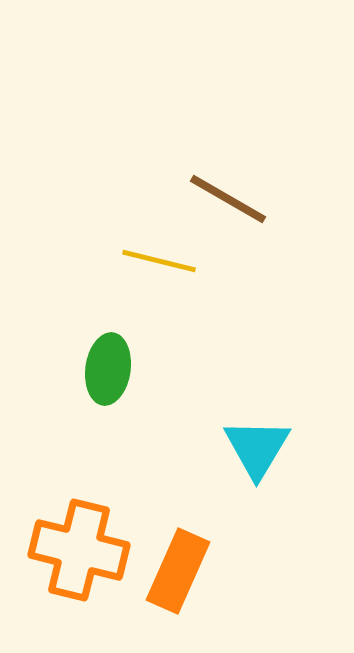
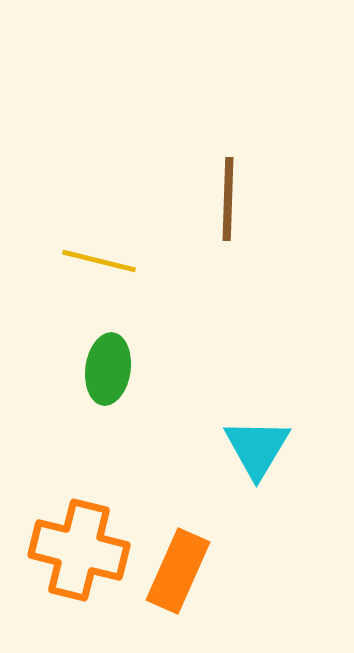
brown line: rotated 62 degrees clockwise
yellow line: moved 60 px left
